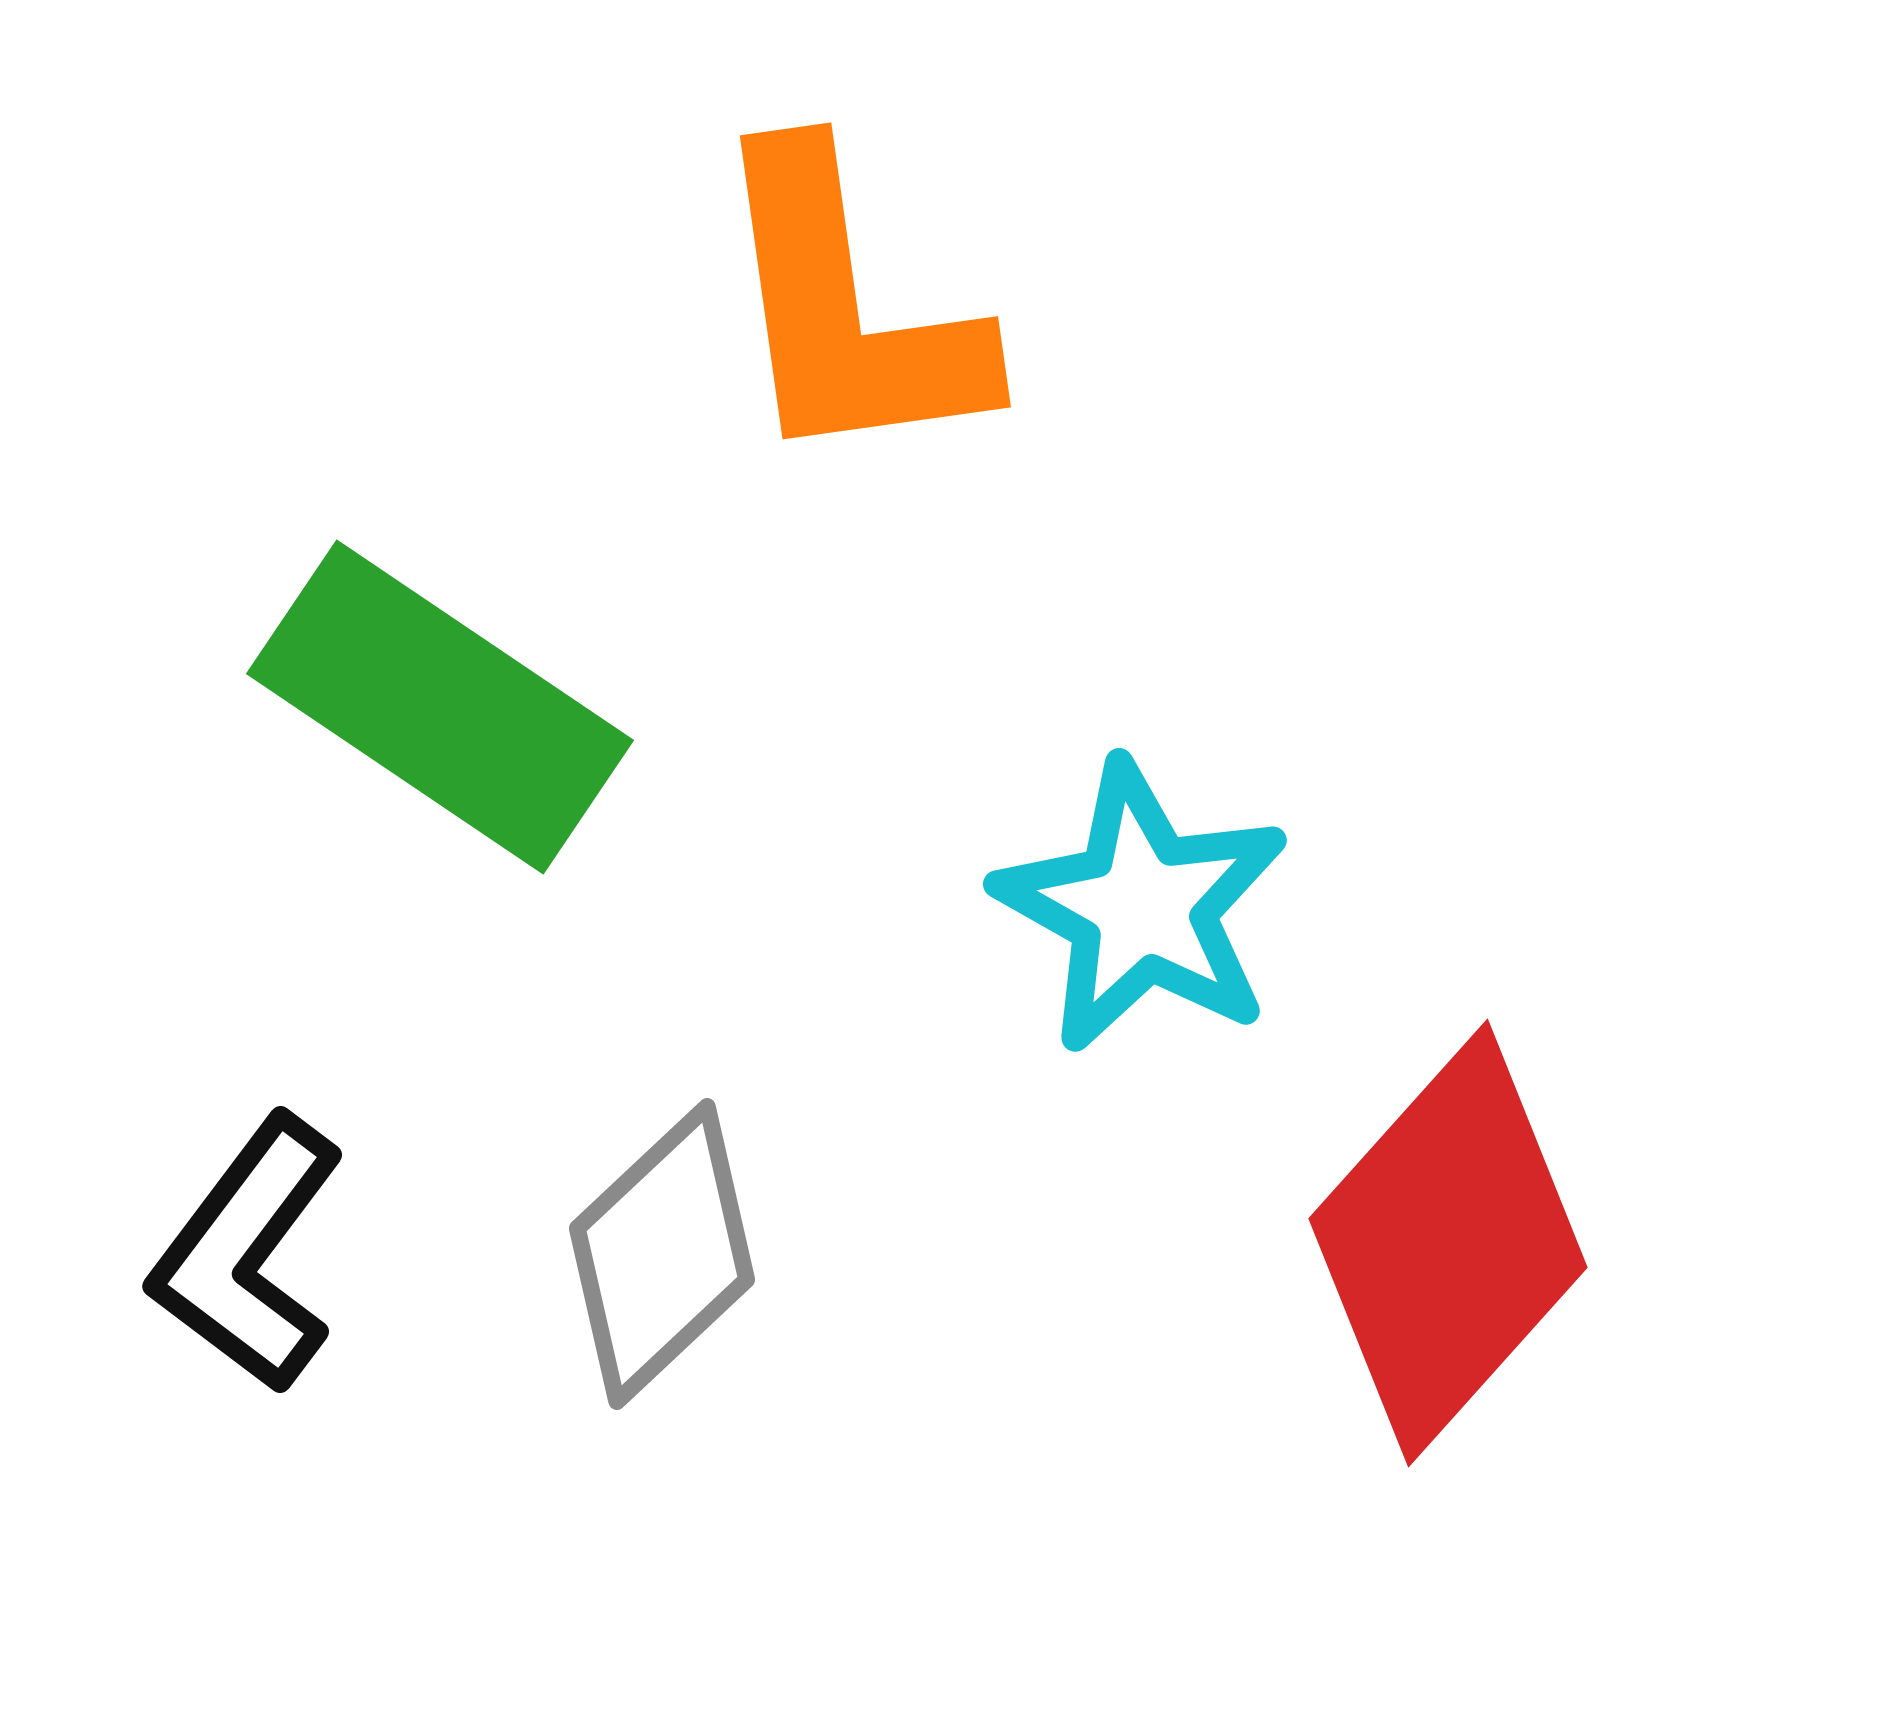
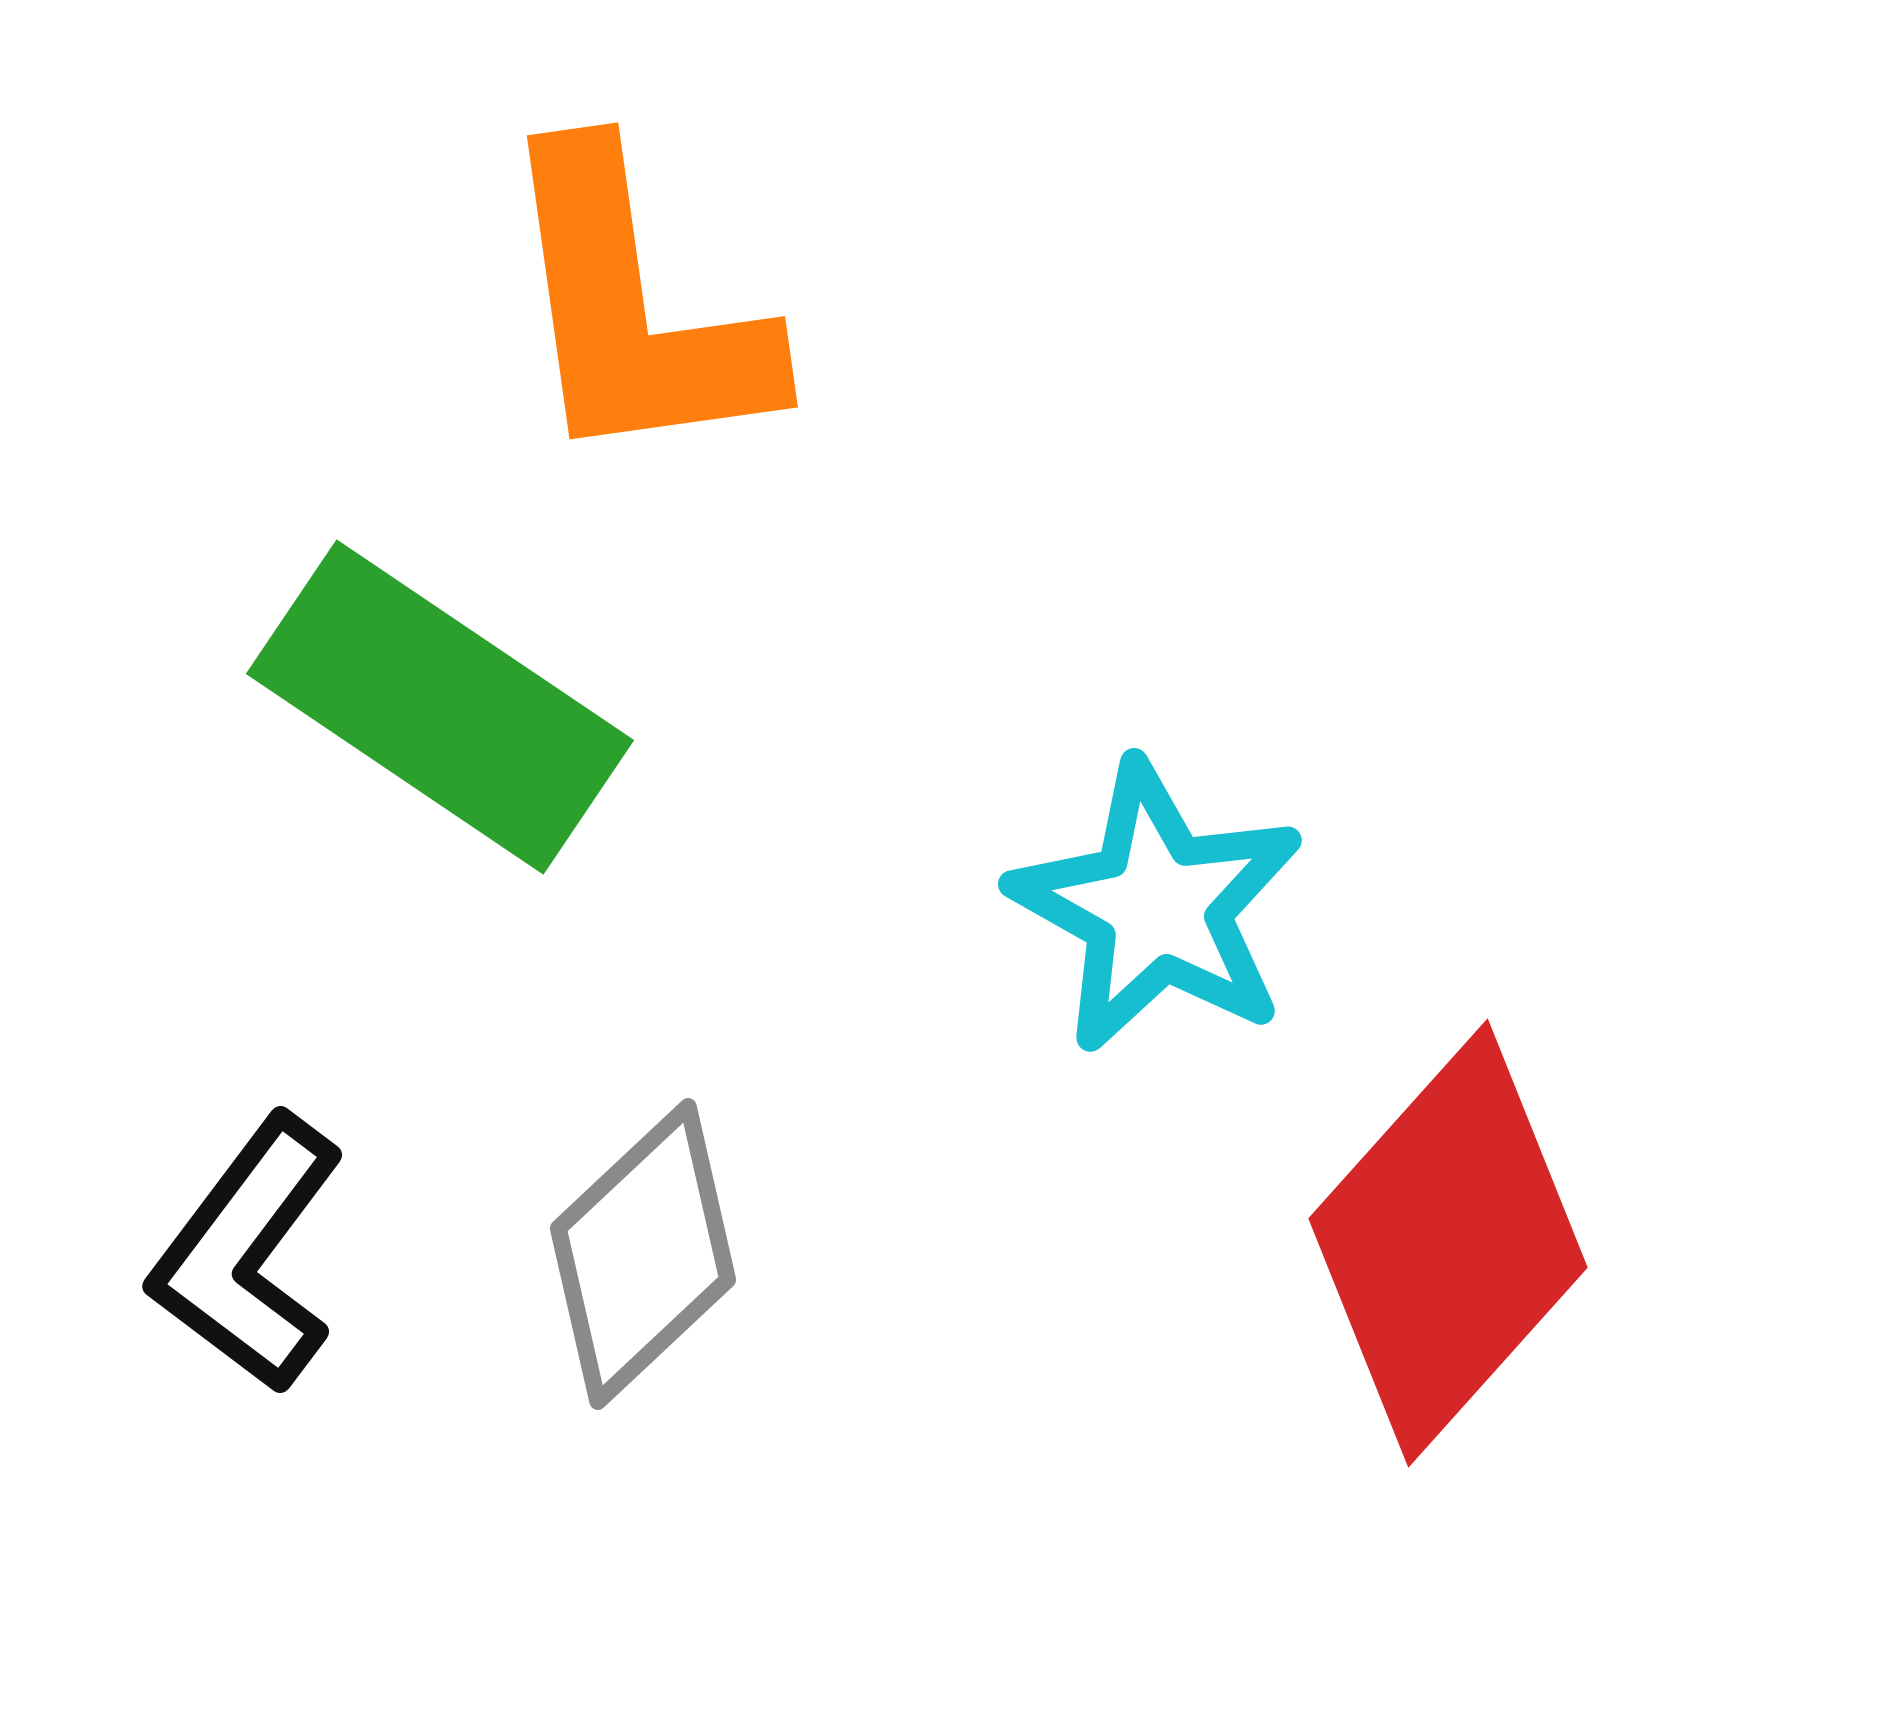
orange L-shape: moved 213 px left
cyan star: moved 15 px right
gray diamond: moved 19 px left
